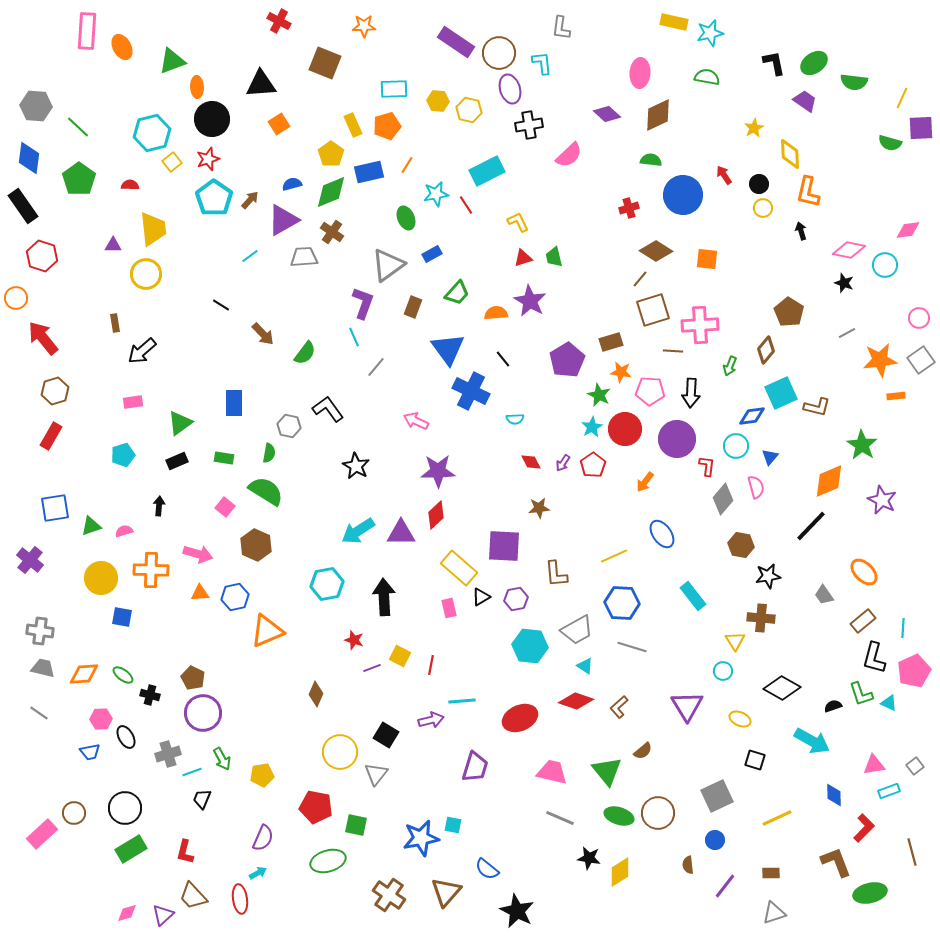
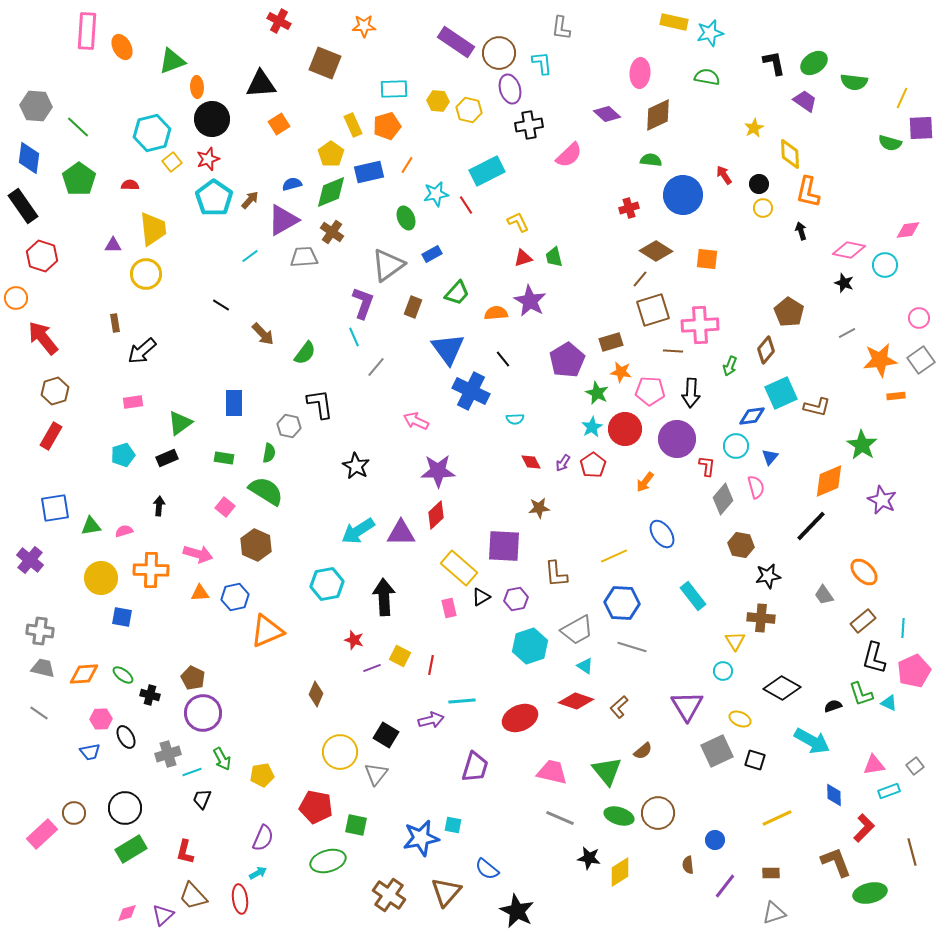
green star at (599, 395): moved 2 px left, 2 px up
black L-shape at (328, 409): moved 8 px left, 5 px up; rotated 28 degrees clockwise
black rectangle at (177, 461): moved 10 px left, 3 px up
green triangle at (91, 526): rotated 10 degrees clockwise
cyan hexagon at (530, 646): rotated 24 degrees counterclockwise
gray square at (717, 796): moved 45 px up
